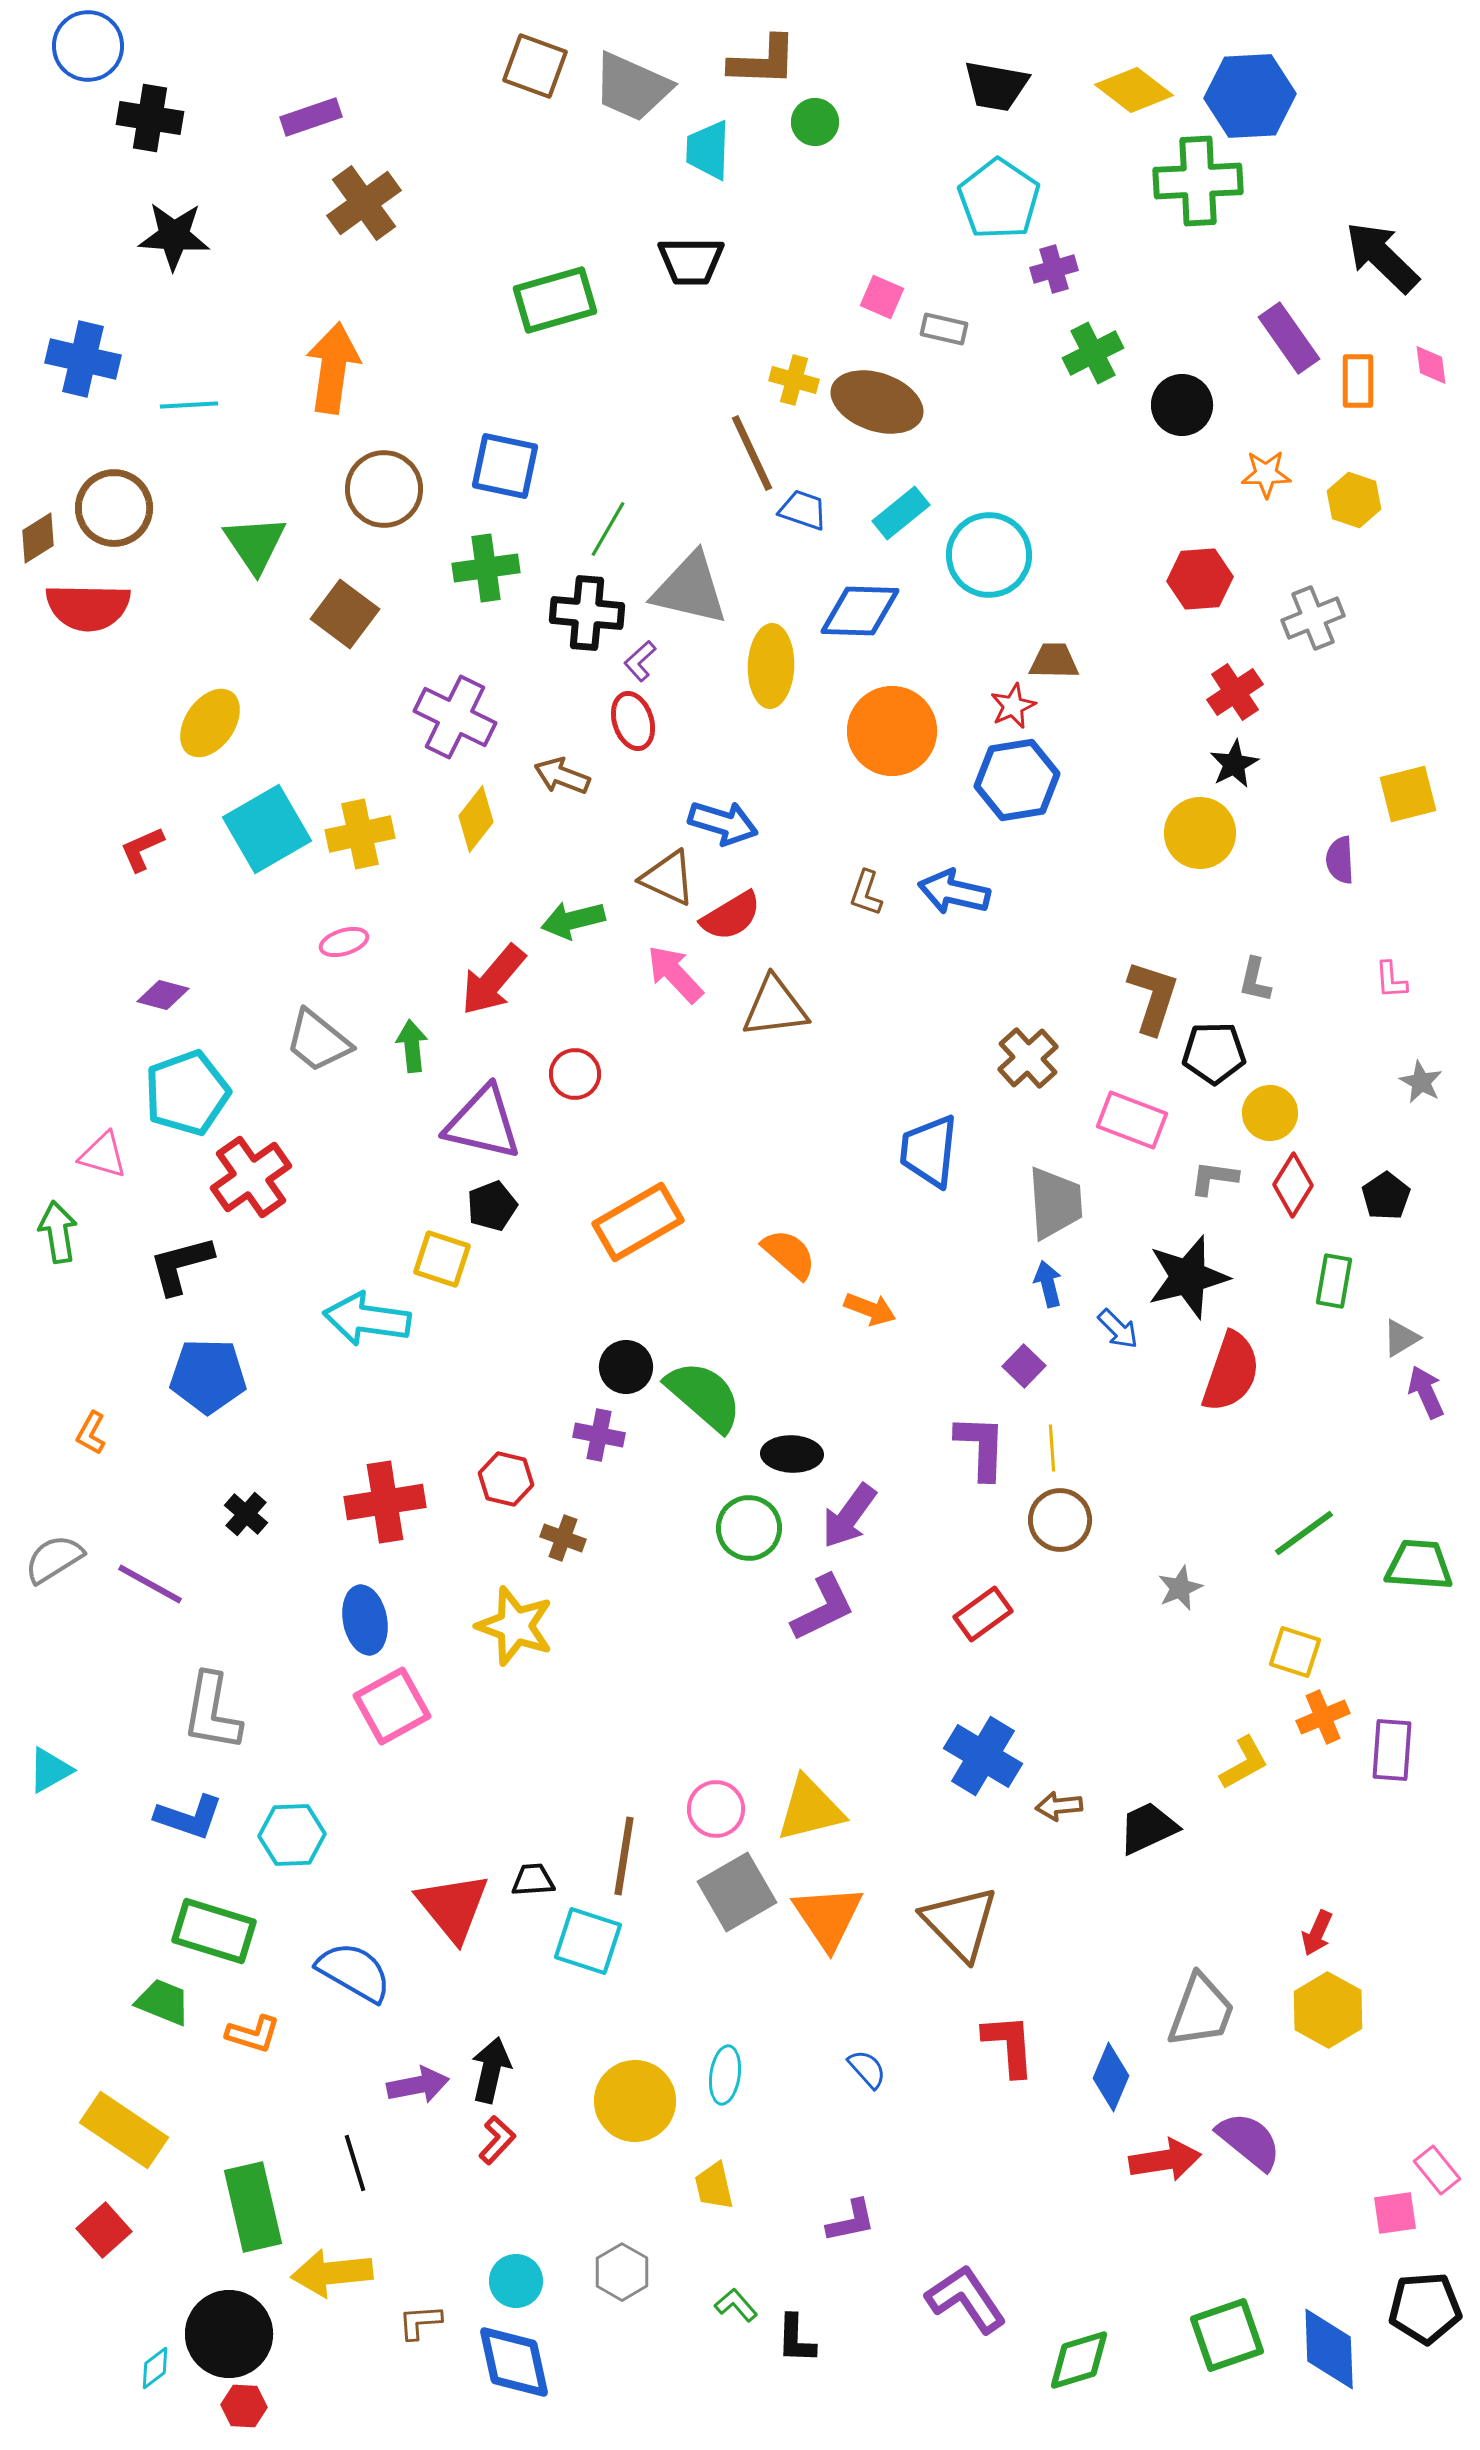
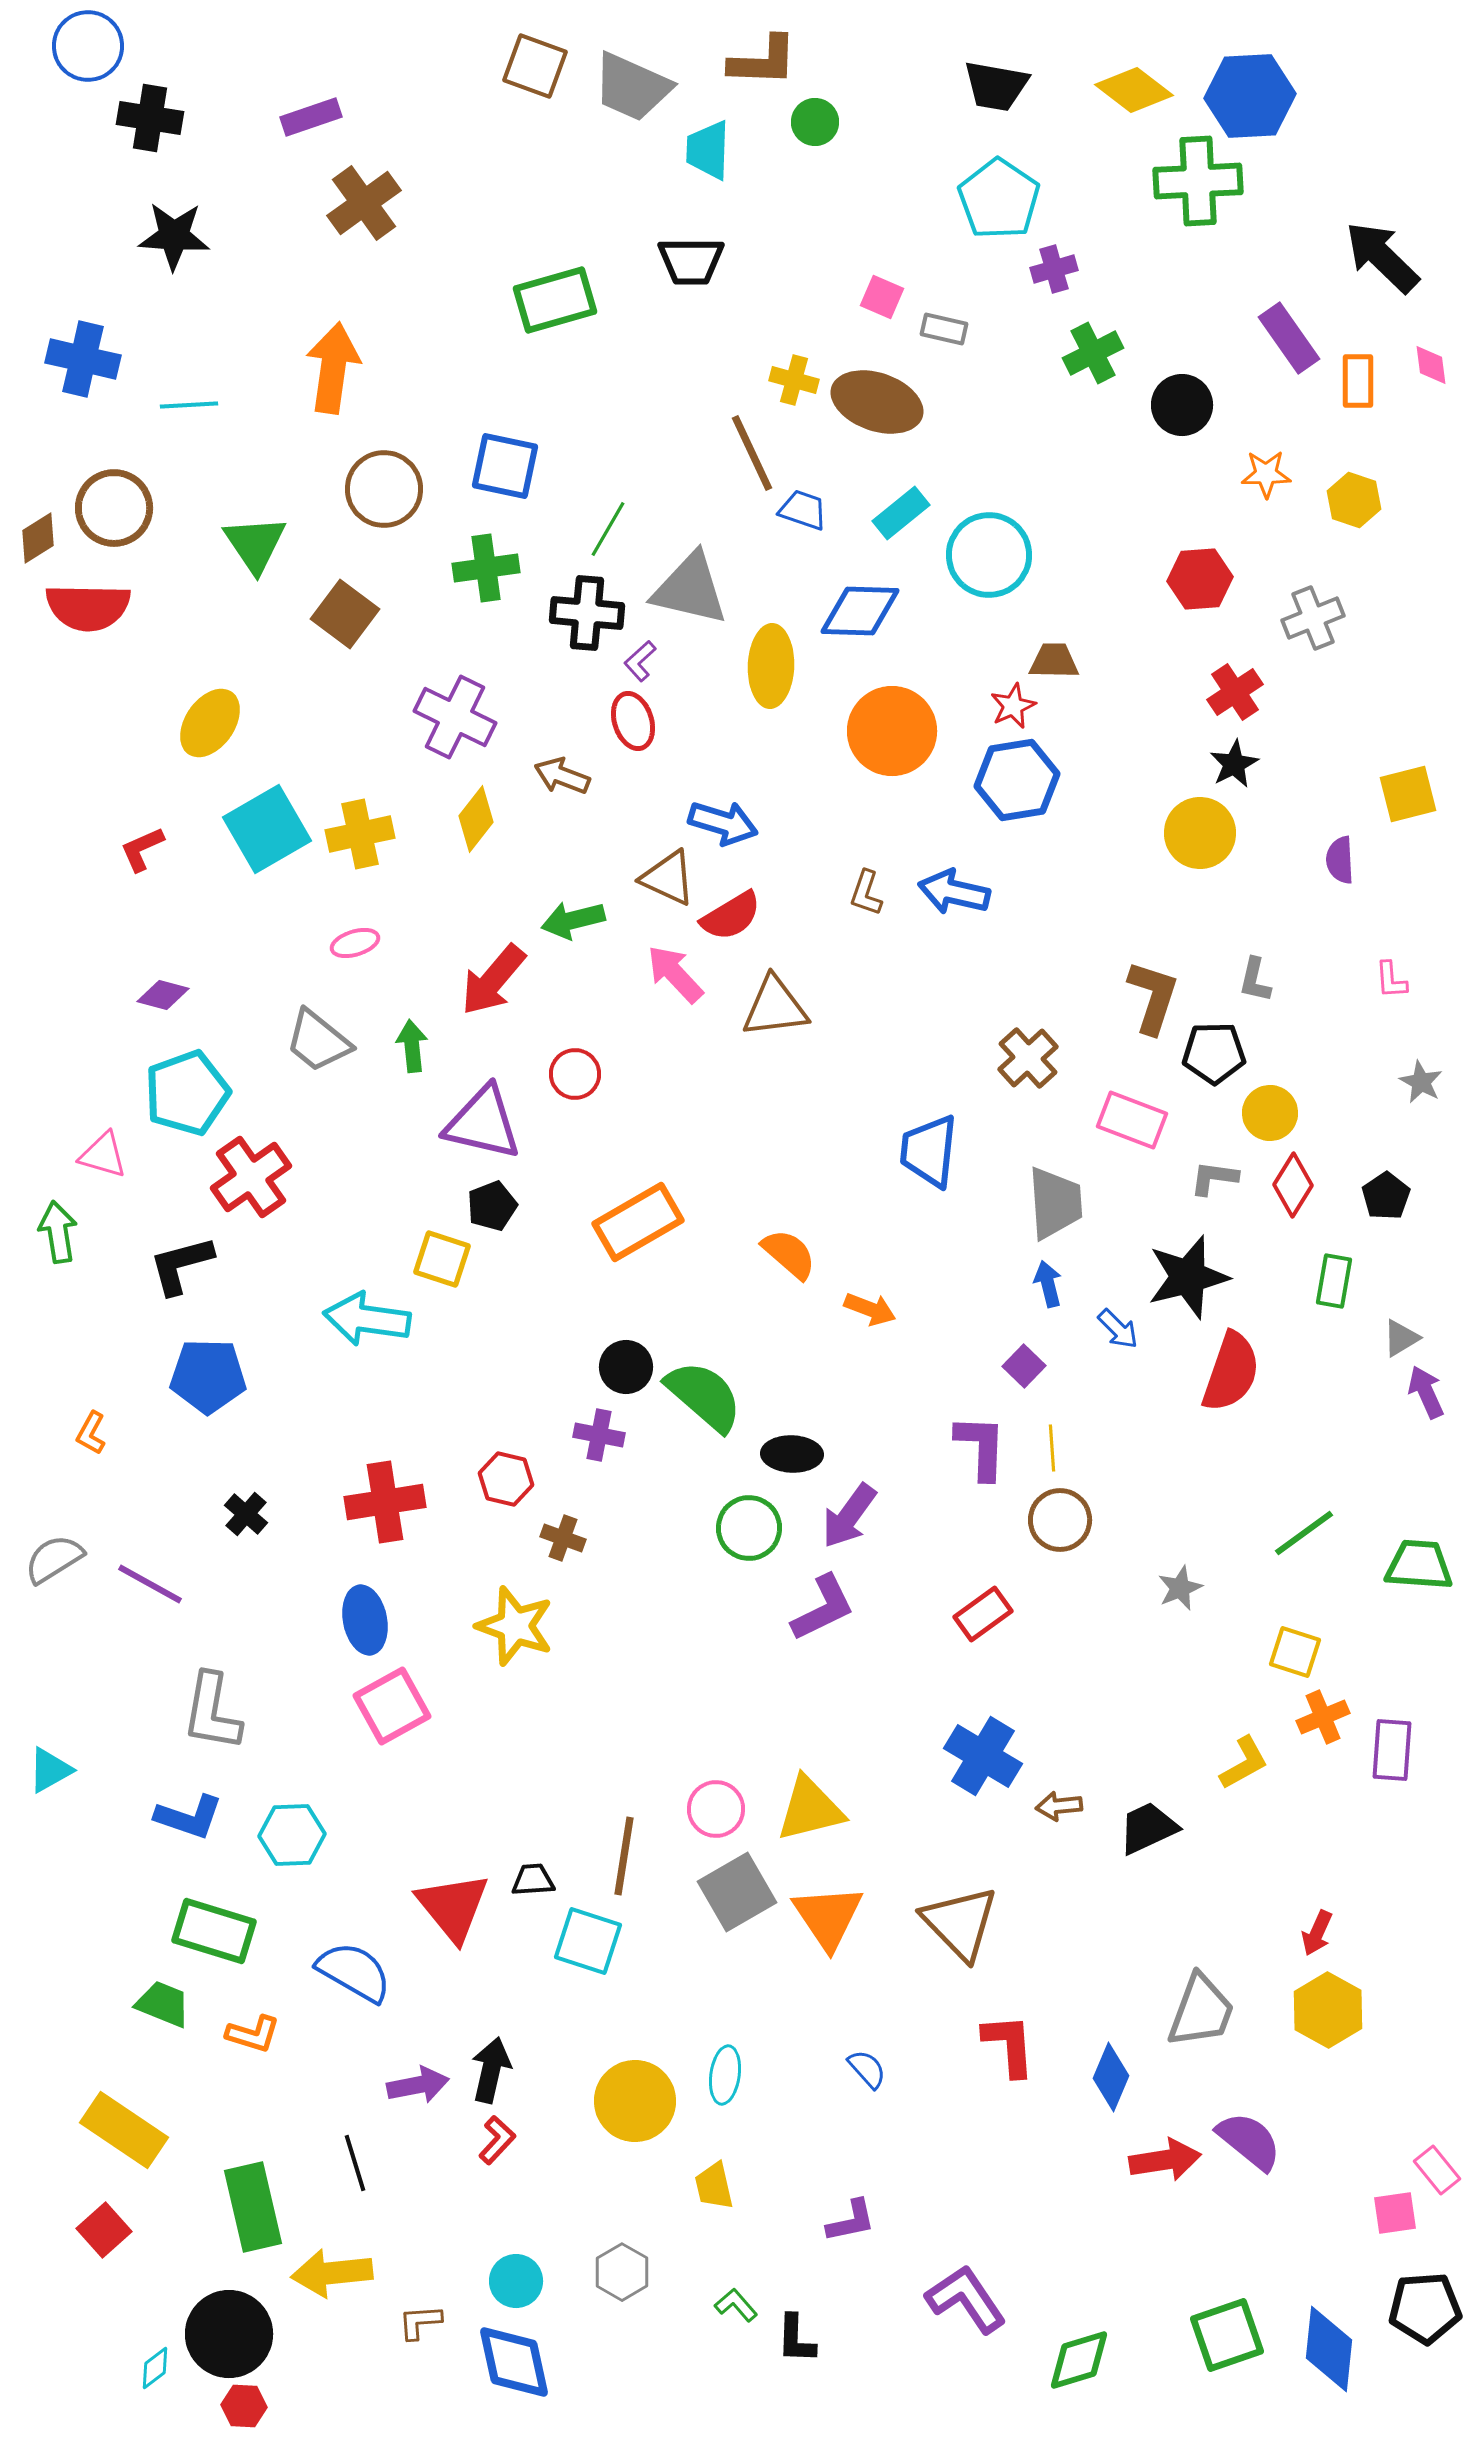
pink ellipse at (344, 942): moved 11 px right, 1 px down
green trapezoid at (163, 2002): moved 2 px down
blue diamond at (1329, 2349): rotated 8 degrees clockwise
